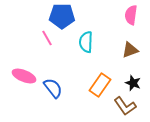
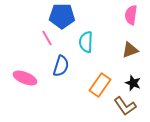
pink ellipse: moved 1 px right, 2 px down
blue semicircle: moved 8 px right, 22 px up; rotated 55 degrees clockwise
